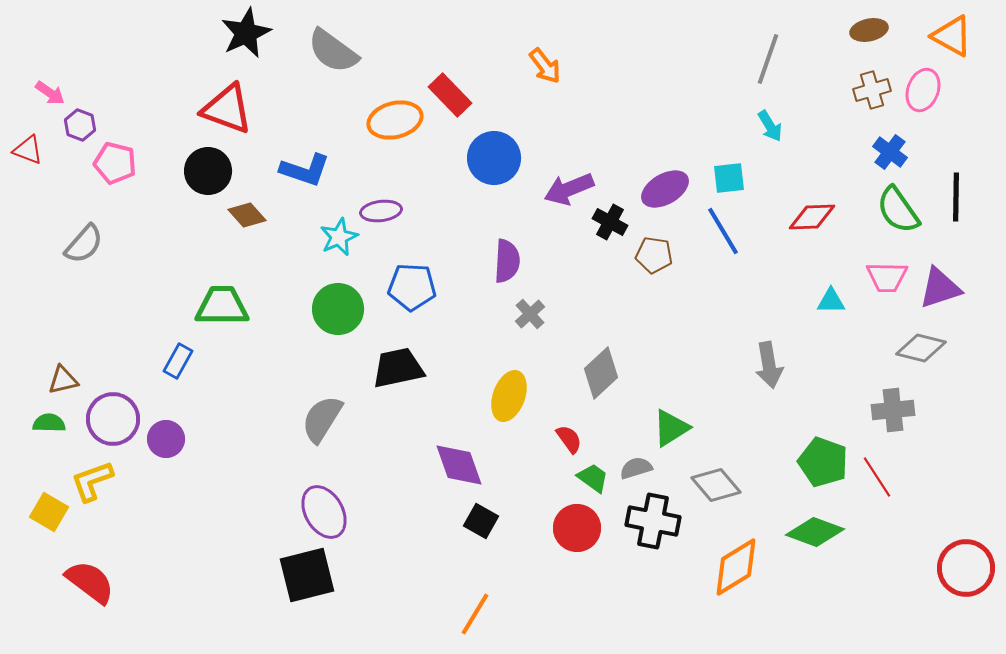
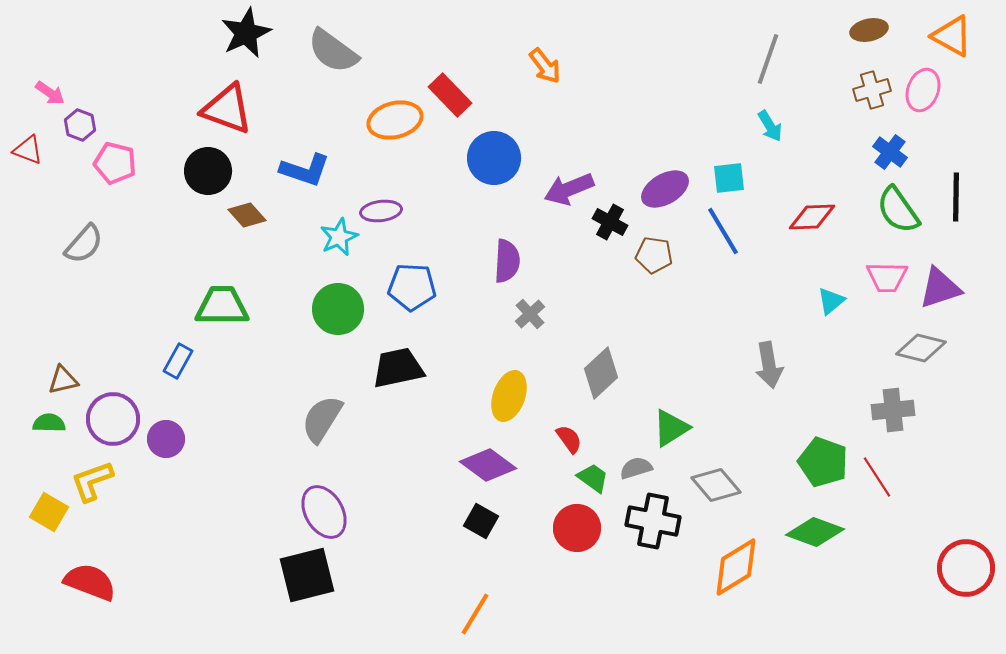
cyan triangle at (831, 301): rotated 40 degrees counterclockwise
purple diamond at (459, 465): moved 29 px right; rotated 34 degrees counterclockwise
red semicircle at (90, 582): rotated 16 degrees counterclockwise
